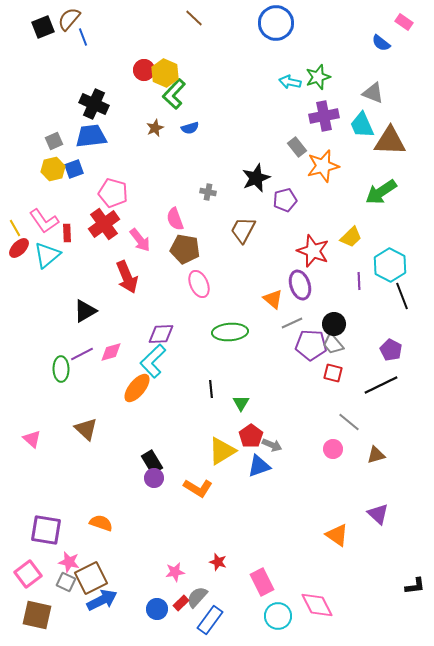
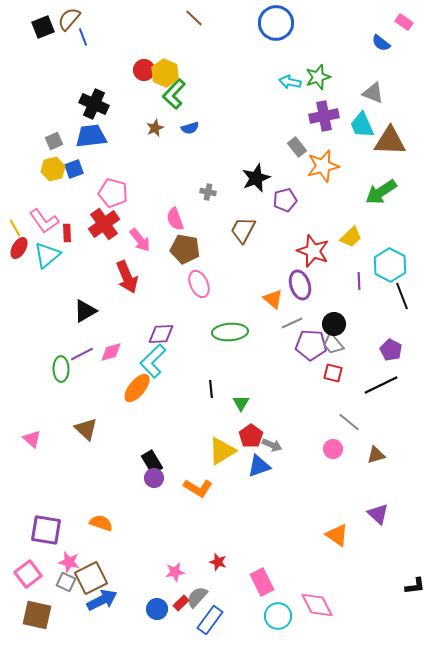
red ellipse at (19, 248): rotated 15 degrees counterclockwise
